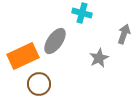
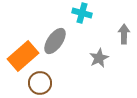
gray arrow: rotated 18 degrees counterclockwise
orange rectangle: rotated 16 degrees counterclockwise
brown circle: moved 1 px right, 1 px up
